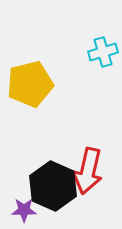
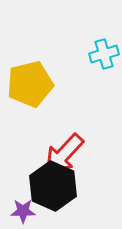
cyan cross: moved 1 px right, 2 px down
red arrow: moved 24 px left, 17 px up; rotated 30 degrees clockwise
purple star: moved 1 px left, 1 px down
